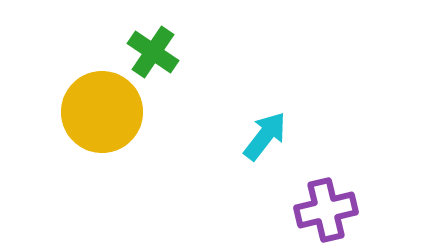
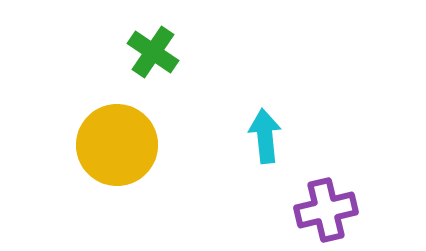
yellow circle: moved 15 px right, 33 px down
cyan arrow: rotated 44 degrees counterclockwise
